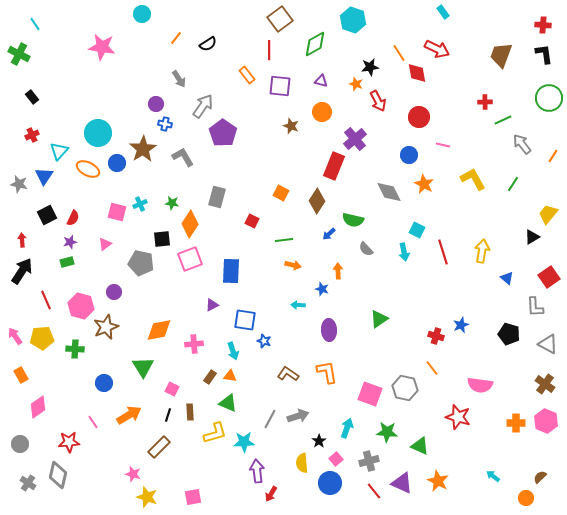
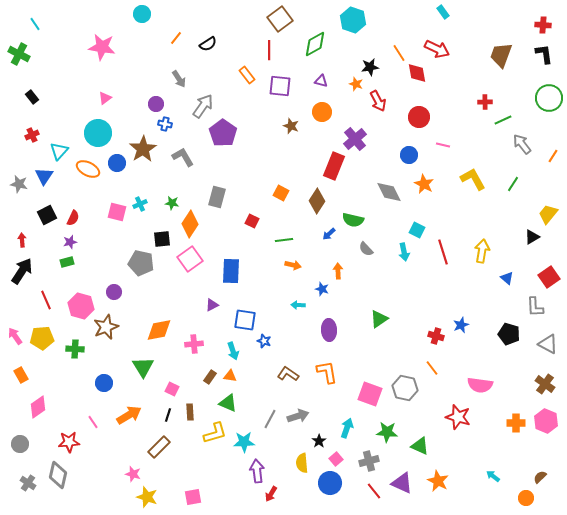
pink triangle at (105, 244): moved 146 px up
pink square at (190, 259): rotated 15 degrees counterclockwise
